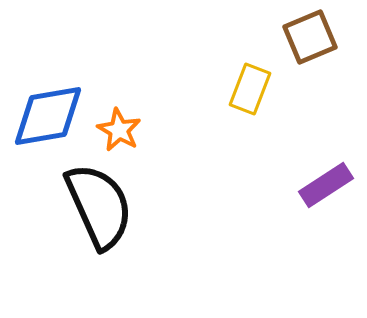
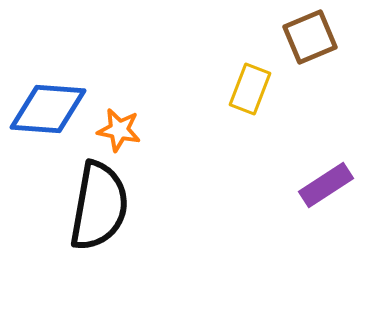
blue diamond: moved 7 px up; rotated 14 degrees clockwise
orange star: rotated 18 degrees counterclockwise
black semicircle: rotated 34 degrees clockwise
